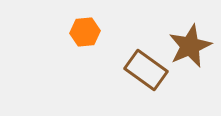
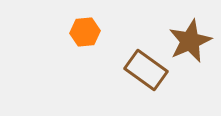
brown star: moved 5 px up
